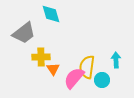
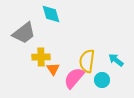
cyan arrow: rotated 49 degrees counterclockwise
yellow semicircle: moved 6 px up
